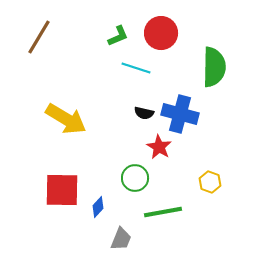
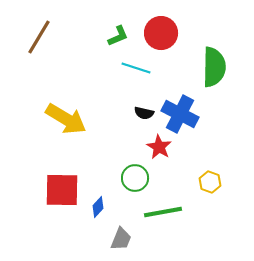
blue cross: rotated 12 degrees clockwise
